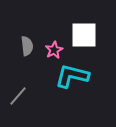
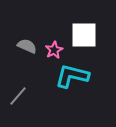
gray semicircle: rotated 60 degrees counterclockwise
